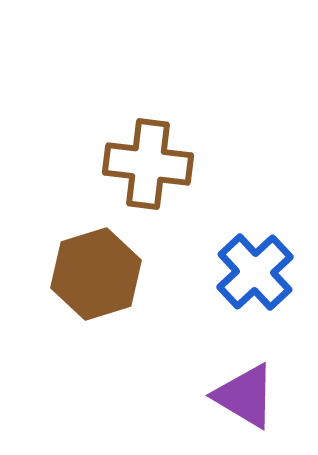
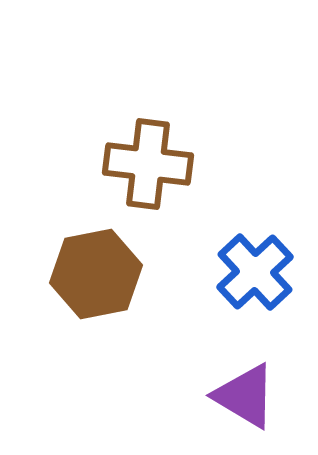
brown hexagon: rotated 6 degrees clockwise
